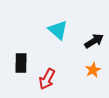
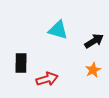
cyan triangle: rotated 25 degrees counterclockwise
red arrow: rotated 135 degrees counterclockwise
